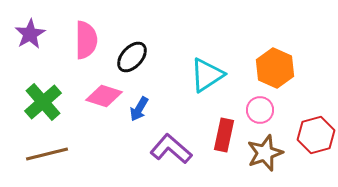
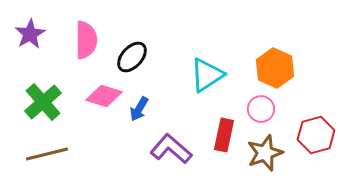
pink circle: moved 1 px right, 1 px up
